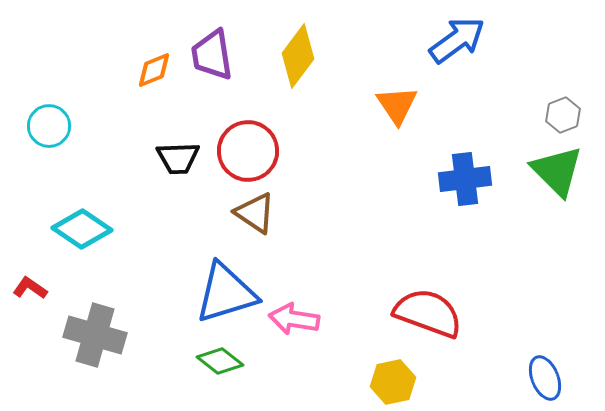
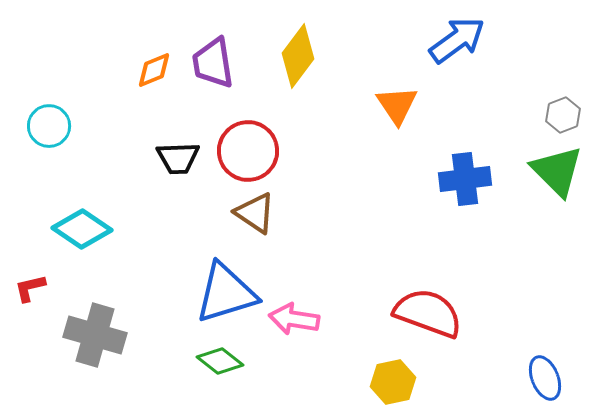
purple trapezoid: moved 1 px right, 8 px down
red L-shape: rotated 48 degrees counterclockwise
